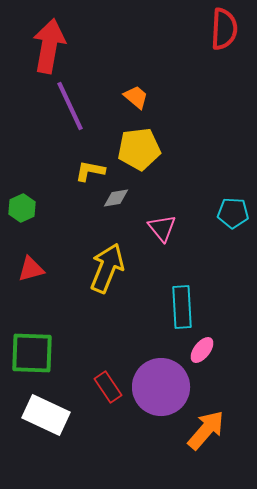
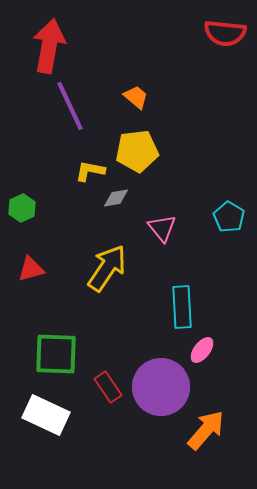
red semicircle: moved 1 px right, 4 px down; rotated 93 degrees clockwise
yellow pentagon: moved 2 px left, 2 px down
cyan pentagon: moved 4 px left, 4 px down; rotated 28 degrees clockwise
yellow arrow: rotated 12 degrees clockwise
green square: moved 24 px right, 1 px down
